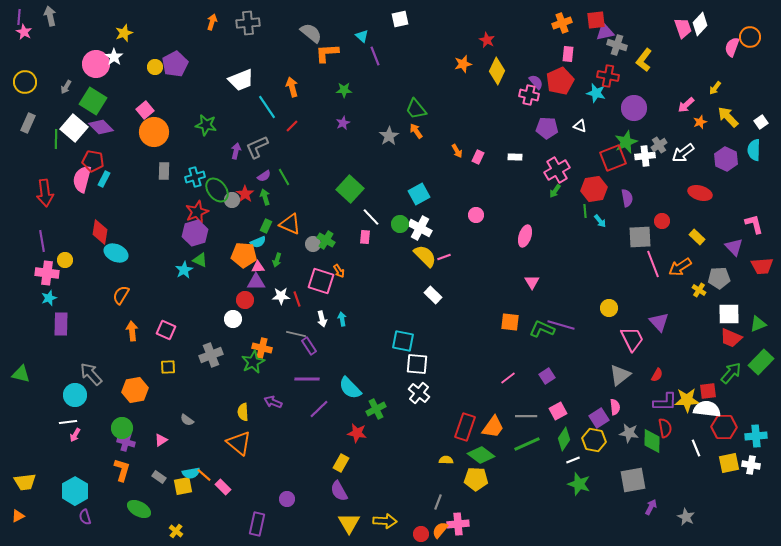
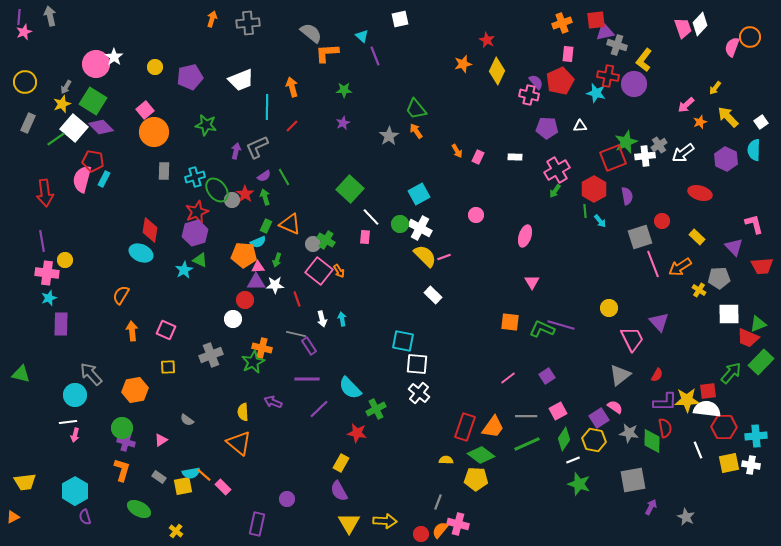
orange arrow at (212, 22): moved 3 px up
pink star at (24, 32): rotated 21 degrees clockwise
yellow star at (124, 33): moved 62 px left, 71 px down
purple pentagon at (175, 64): moved 15 px right, 13 px down; rotated 15 degrees clockwise
cyan line at (267, 107): rotated 35 degrees clockwise
purple circle at (634, 108): moved 24 px up
white triangle at (580, 126): rotated 24 degrees counterclockwise
green line at (56, 139): rotated 54 degrees clockwise
red hexagon at (594, 189): rotated 20 degrees counterclockwise
purple semicircle at (627, 198): moved 2 px up
red diamond at (100, 232): moved 50 px right, 2 px up
gray square at (640, 237): rotated 15 degrees counterclockwise
cyan ellipse at (116, 253): moved 25 px right
pink square at (321, 281): moved 2 px left, 10 px up; rotated 20 degrees clockwise
white star at (281, 296): moved 6 px left, 11 px up
red trapezoid at (731, 338): moved 17 px right
pink semicircle at (615, 407): rotated 49 degrees counterclockwise
pink arrow at (75, 435): rotated 16 degrees counterclockwise
white line at (696, 448): moved 2 px right, 2 px down
orange triangle at (18, 516): moved 5 px left, 1 px down
pink cross at (458, 524): rotated 20 degrees clockwise
